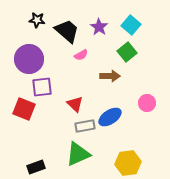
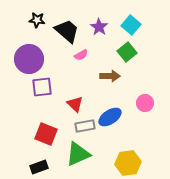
pink circle: moved 2 px left
red square: moved 22 px right, 25 px down
black rectangle: moved 3 px right
